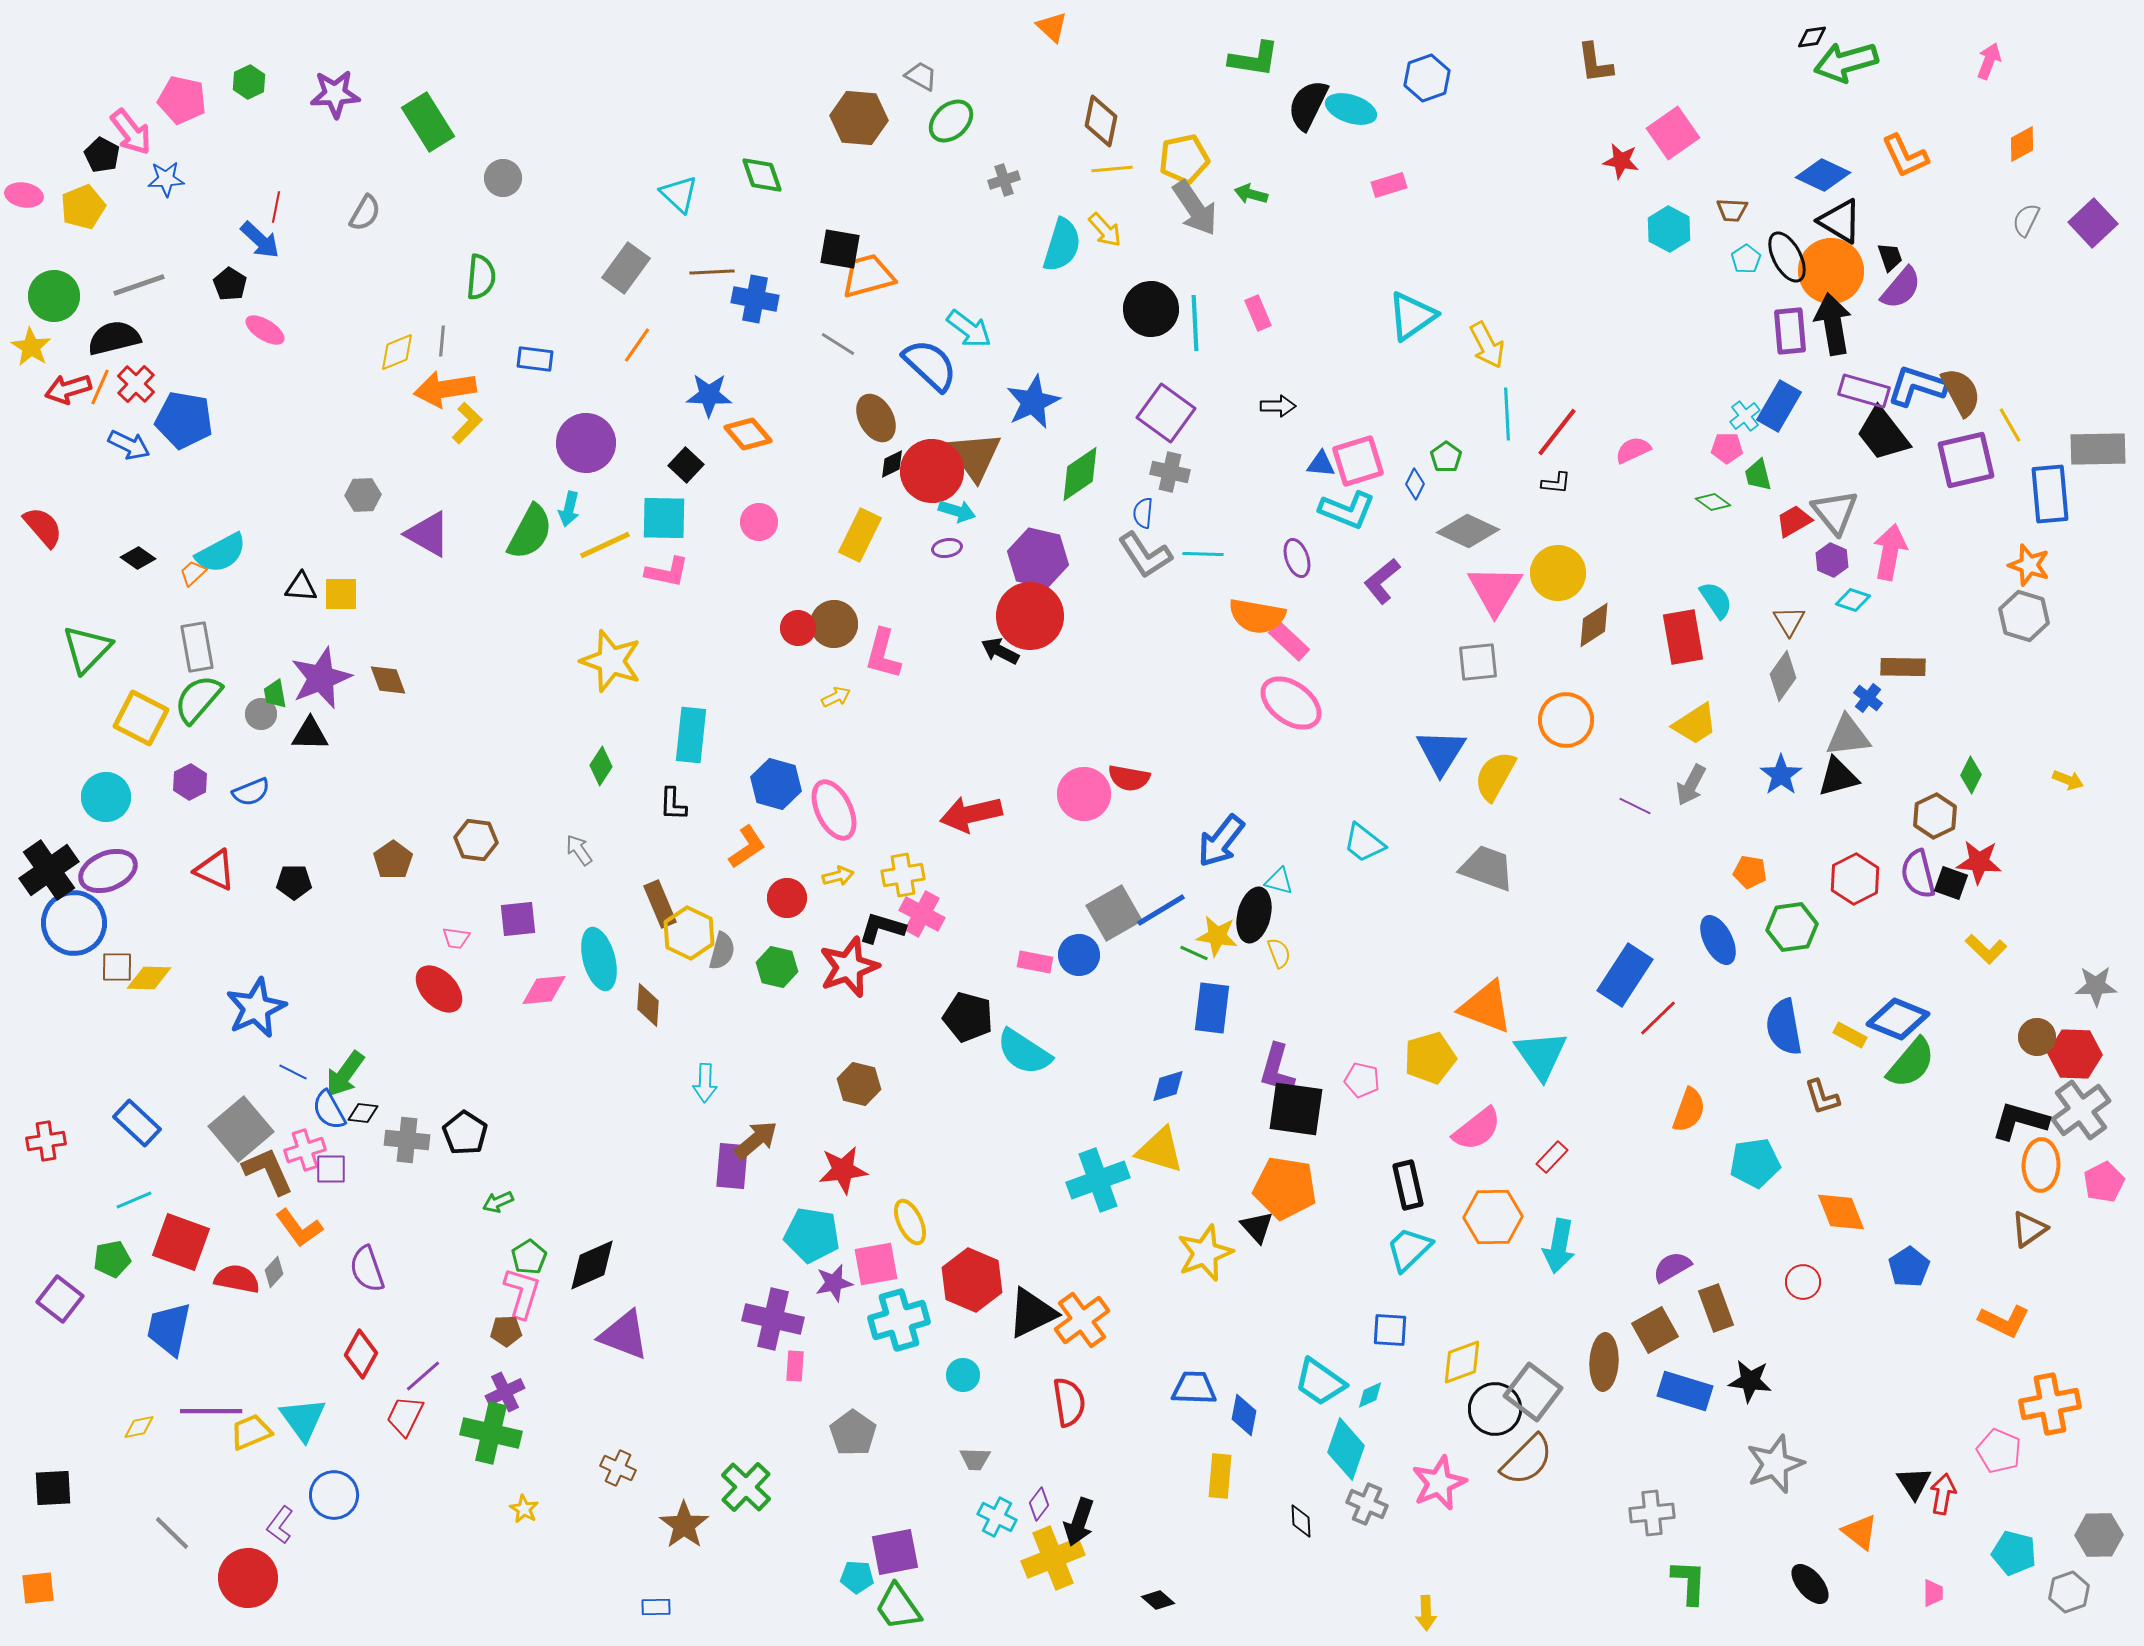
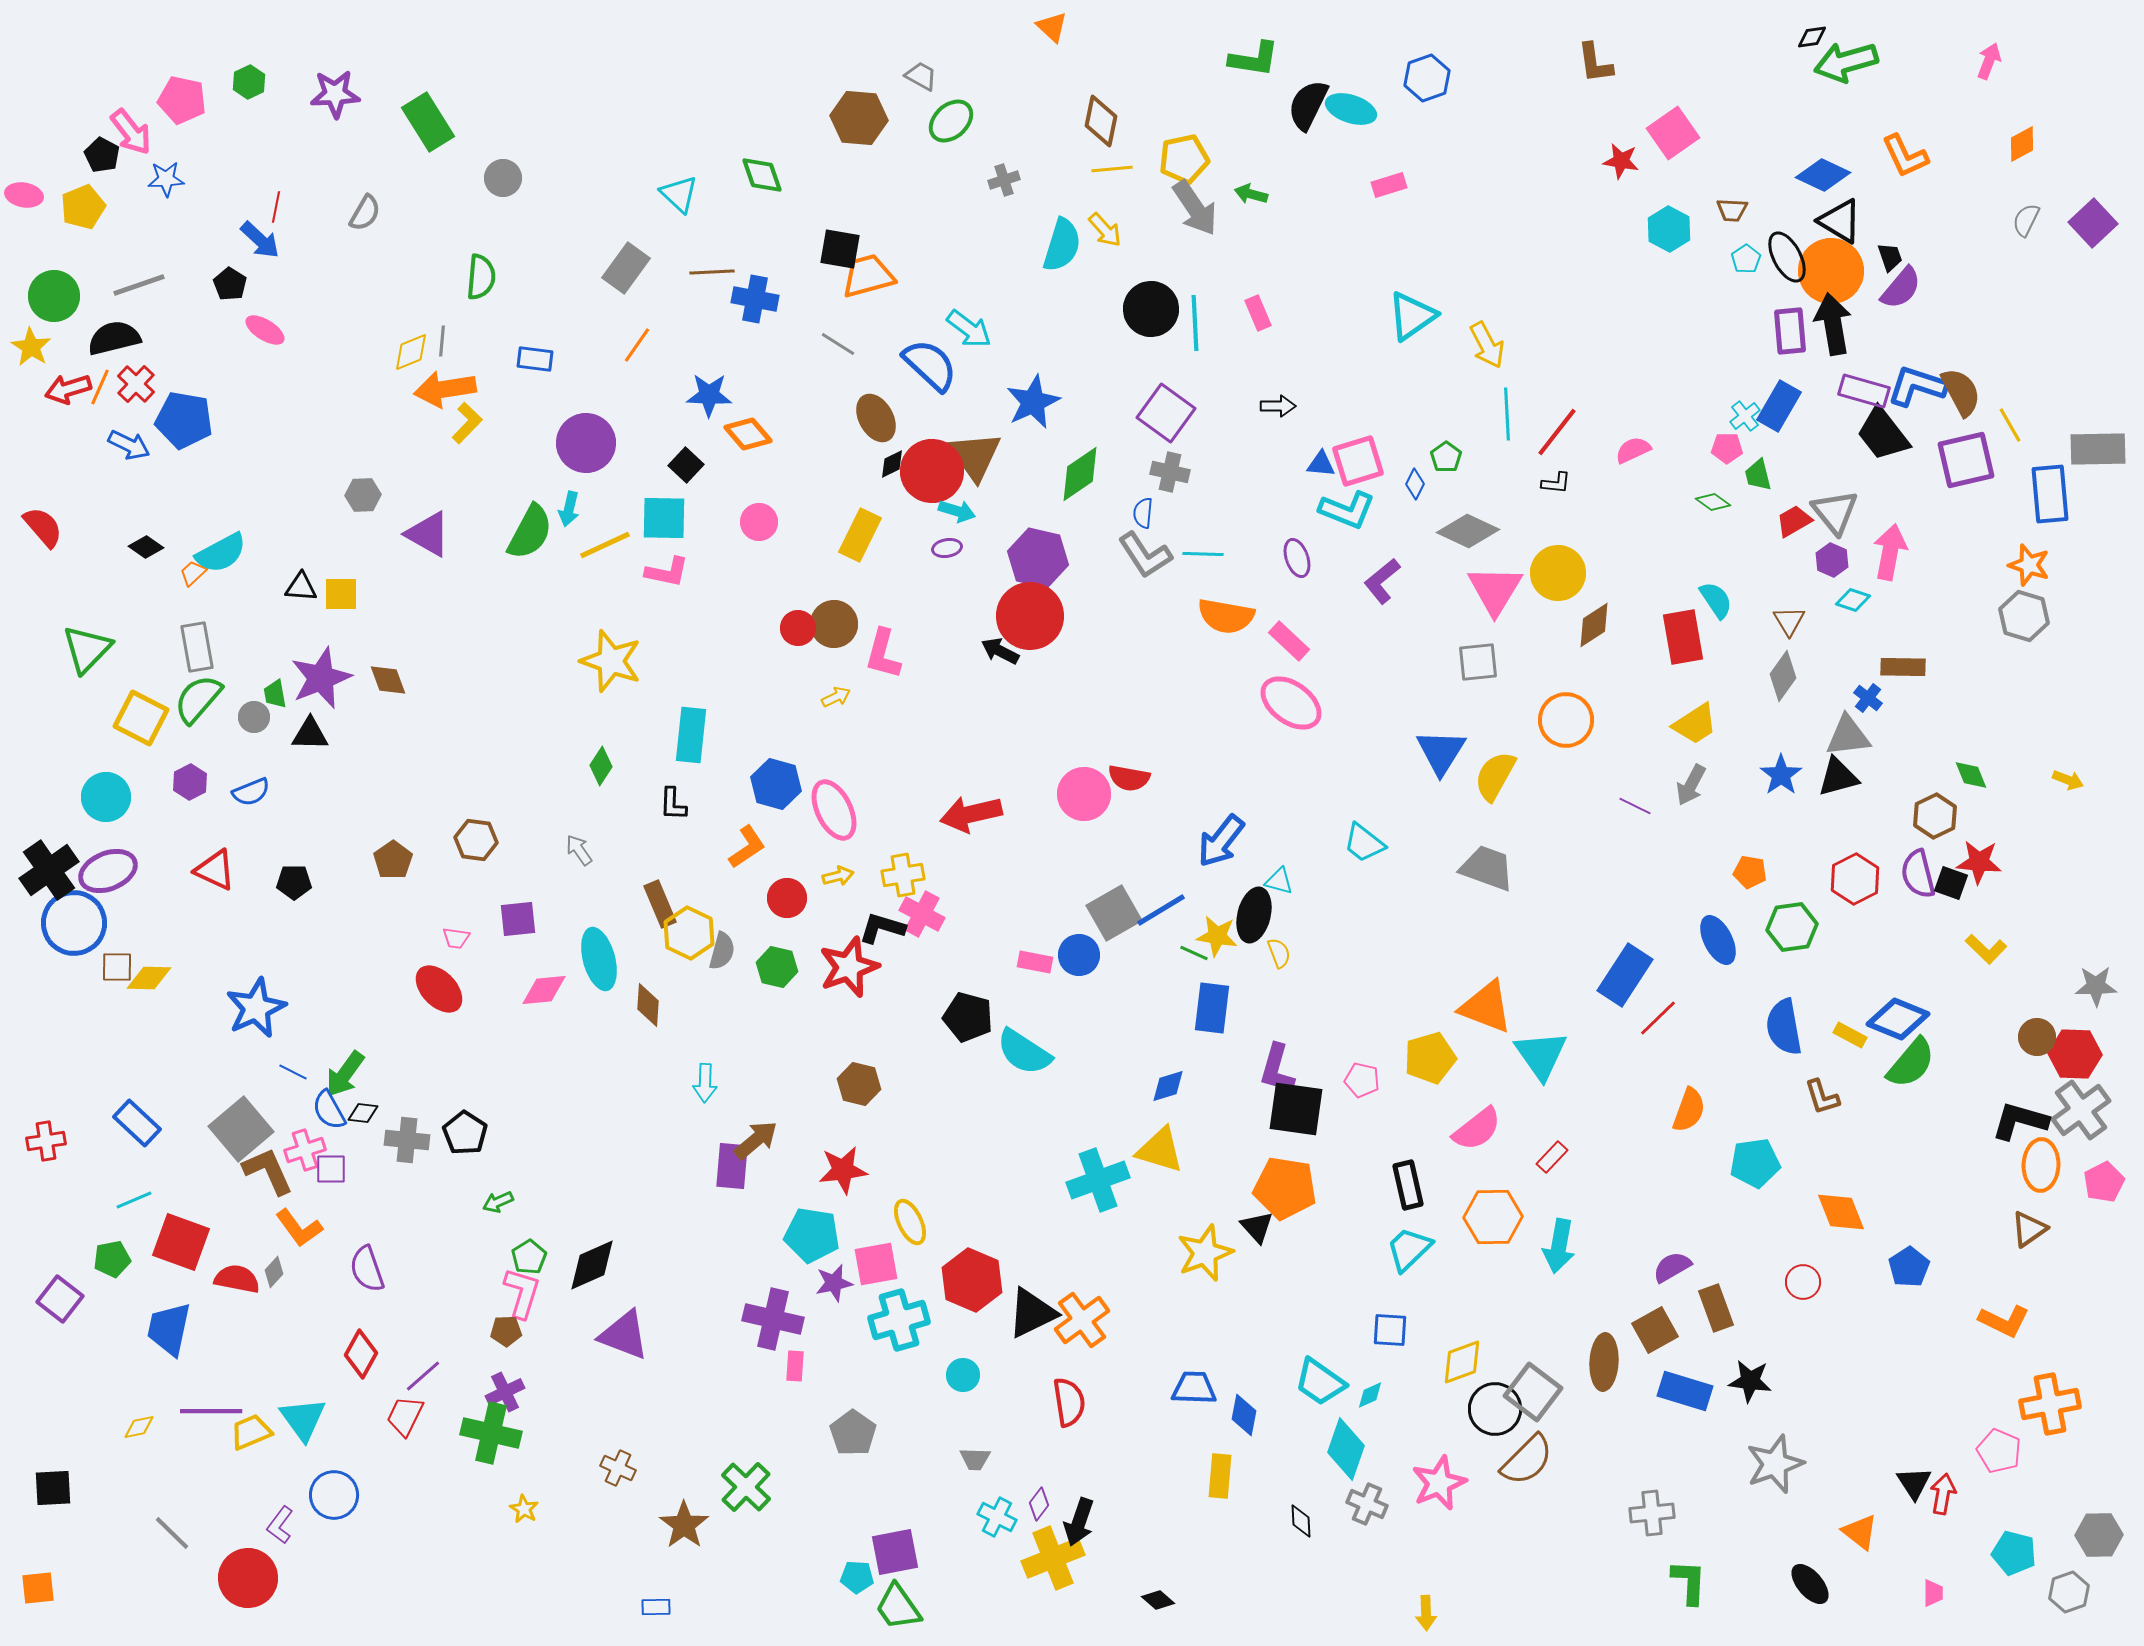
yellow diamond at (397, 352): moved 14 px right
black diamond at (138, 558): moved 8 px right, 11 px up
orange semicircle at (1257, 616): moved 31 px left
gray circle at (261, 714): moved 7 px left, 3 px down
green diamond at (1971, 775): rotated 48 degrees counterclockwise
